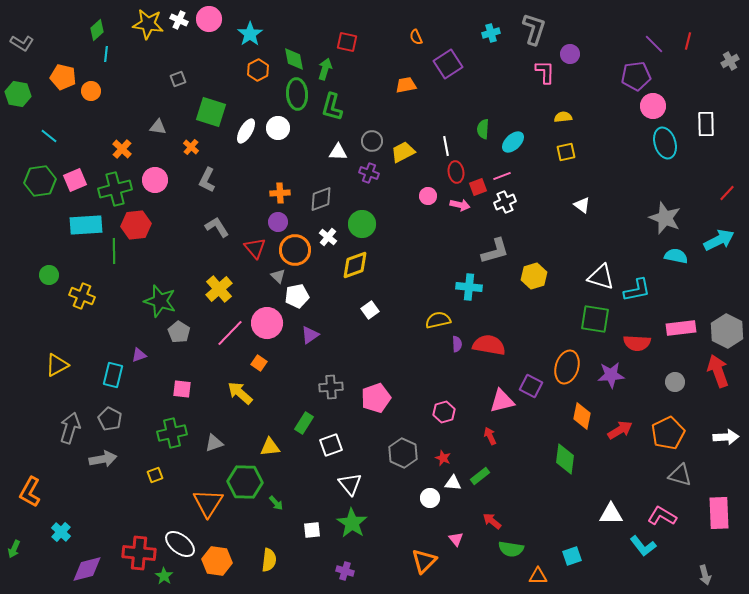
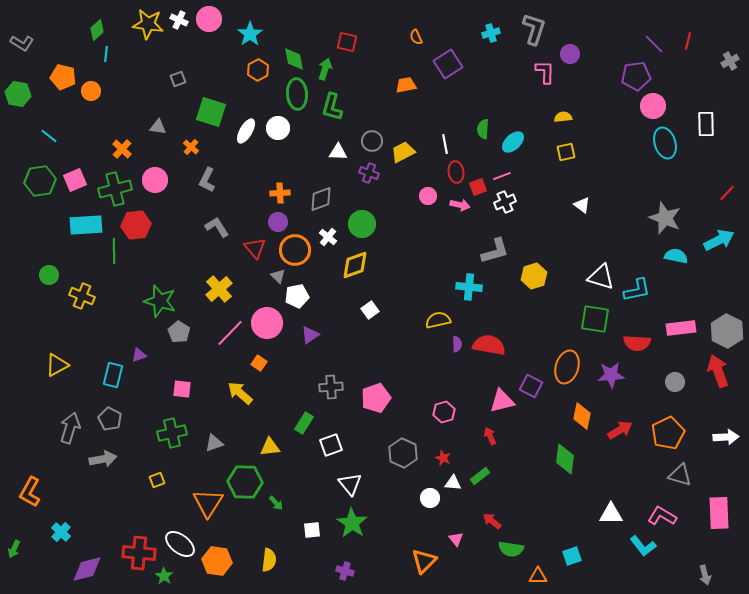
white line at (446, 146): moved 1 px left, 2 px up
yellow square at (155, 475): moved 2 px right, 5 px down
